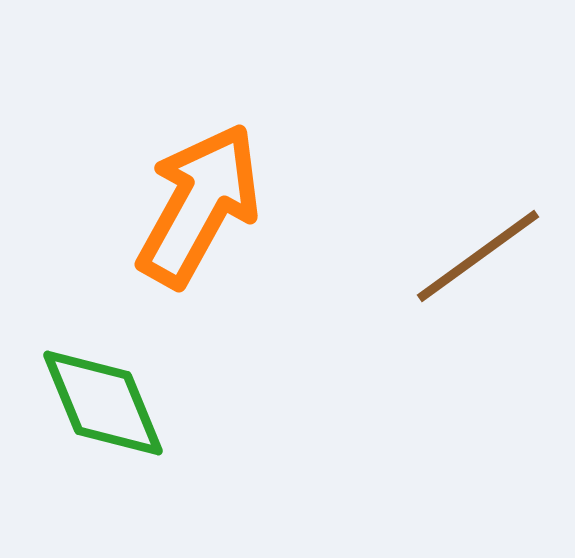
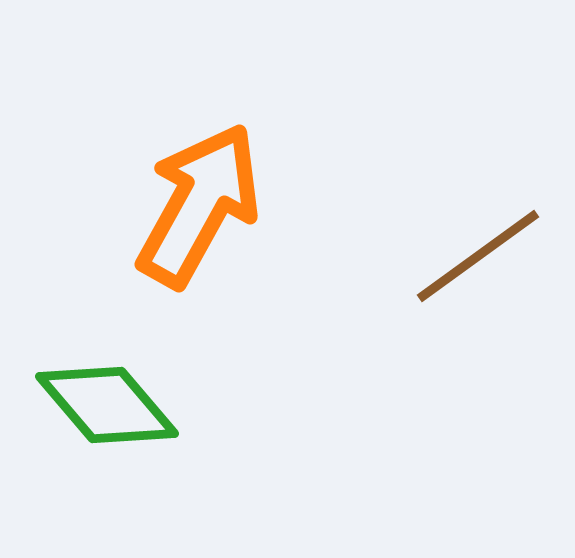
green diamond: moved 4 px right, 2 px down; rotated 18 degrees counterclockwise
